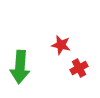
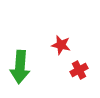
red cross: moved 2 px down
